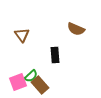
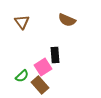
brown semicircle: moved 9 px left, 9 px up
brown triangle: moved 13 px up
green semicircle: moved 9 px left
pink square: moved 25 px right, 15 px up; rotated 12 degrees counterclockwise
